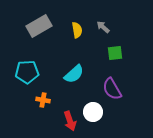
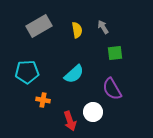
gray arrow: rotated 16 degrees clockwise
